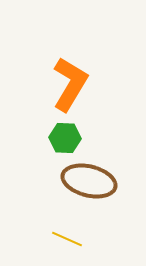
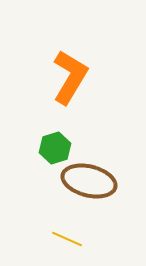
orange L-shape: moved 7 px up
green hexagon: moved 10 px left, 10 px down; rotated 20 degrees counterclockwise
